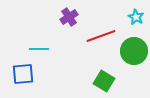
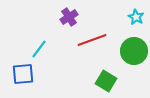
red line: moved 9 px left, 4 px down
cyan line: rotated 54 degrees counterclockwise
green square: moved 2 px right
